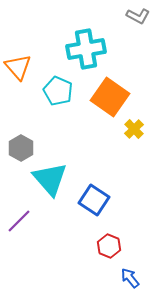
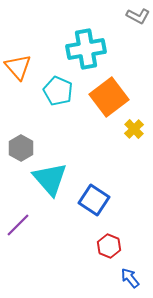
orange square: moved 1 px left; rotated 18 degrees clockwise
purple line: moved 1 px left, 4 px down
